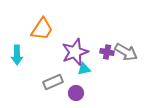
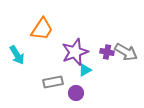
cyan arrow: rotated 30 degrees counterclockwise
cyan triangle: moved 1 px right, 1 px down; rotated 16 degrees counterclockwise
gray rectangle: rotated 12 degrees clockwise
